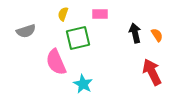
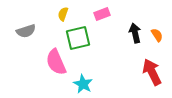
pink rectangle: moved 2 px right; rotated 21 degrees counterclockwise
